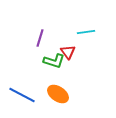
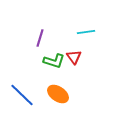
red triangle: moved 6 px right, 5 px down
blue line: rotated 16 degrees clockwise
